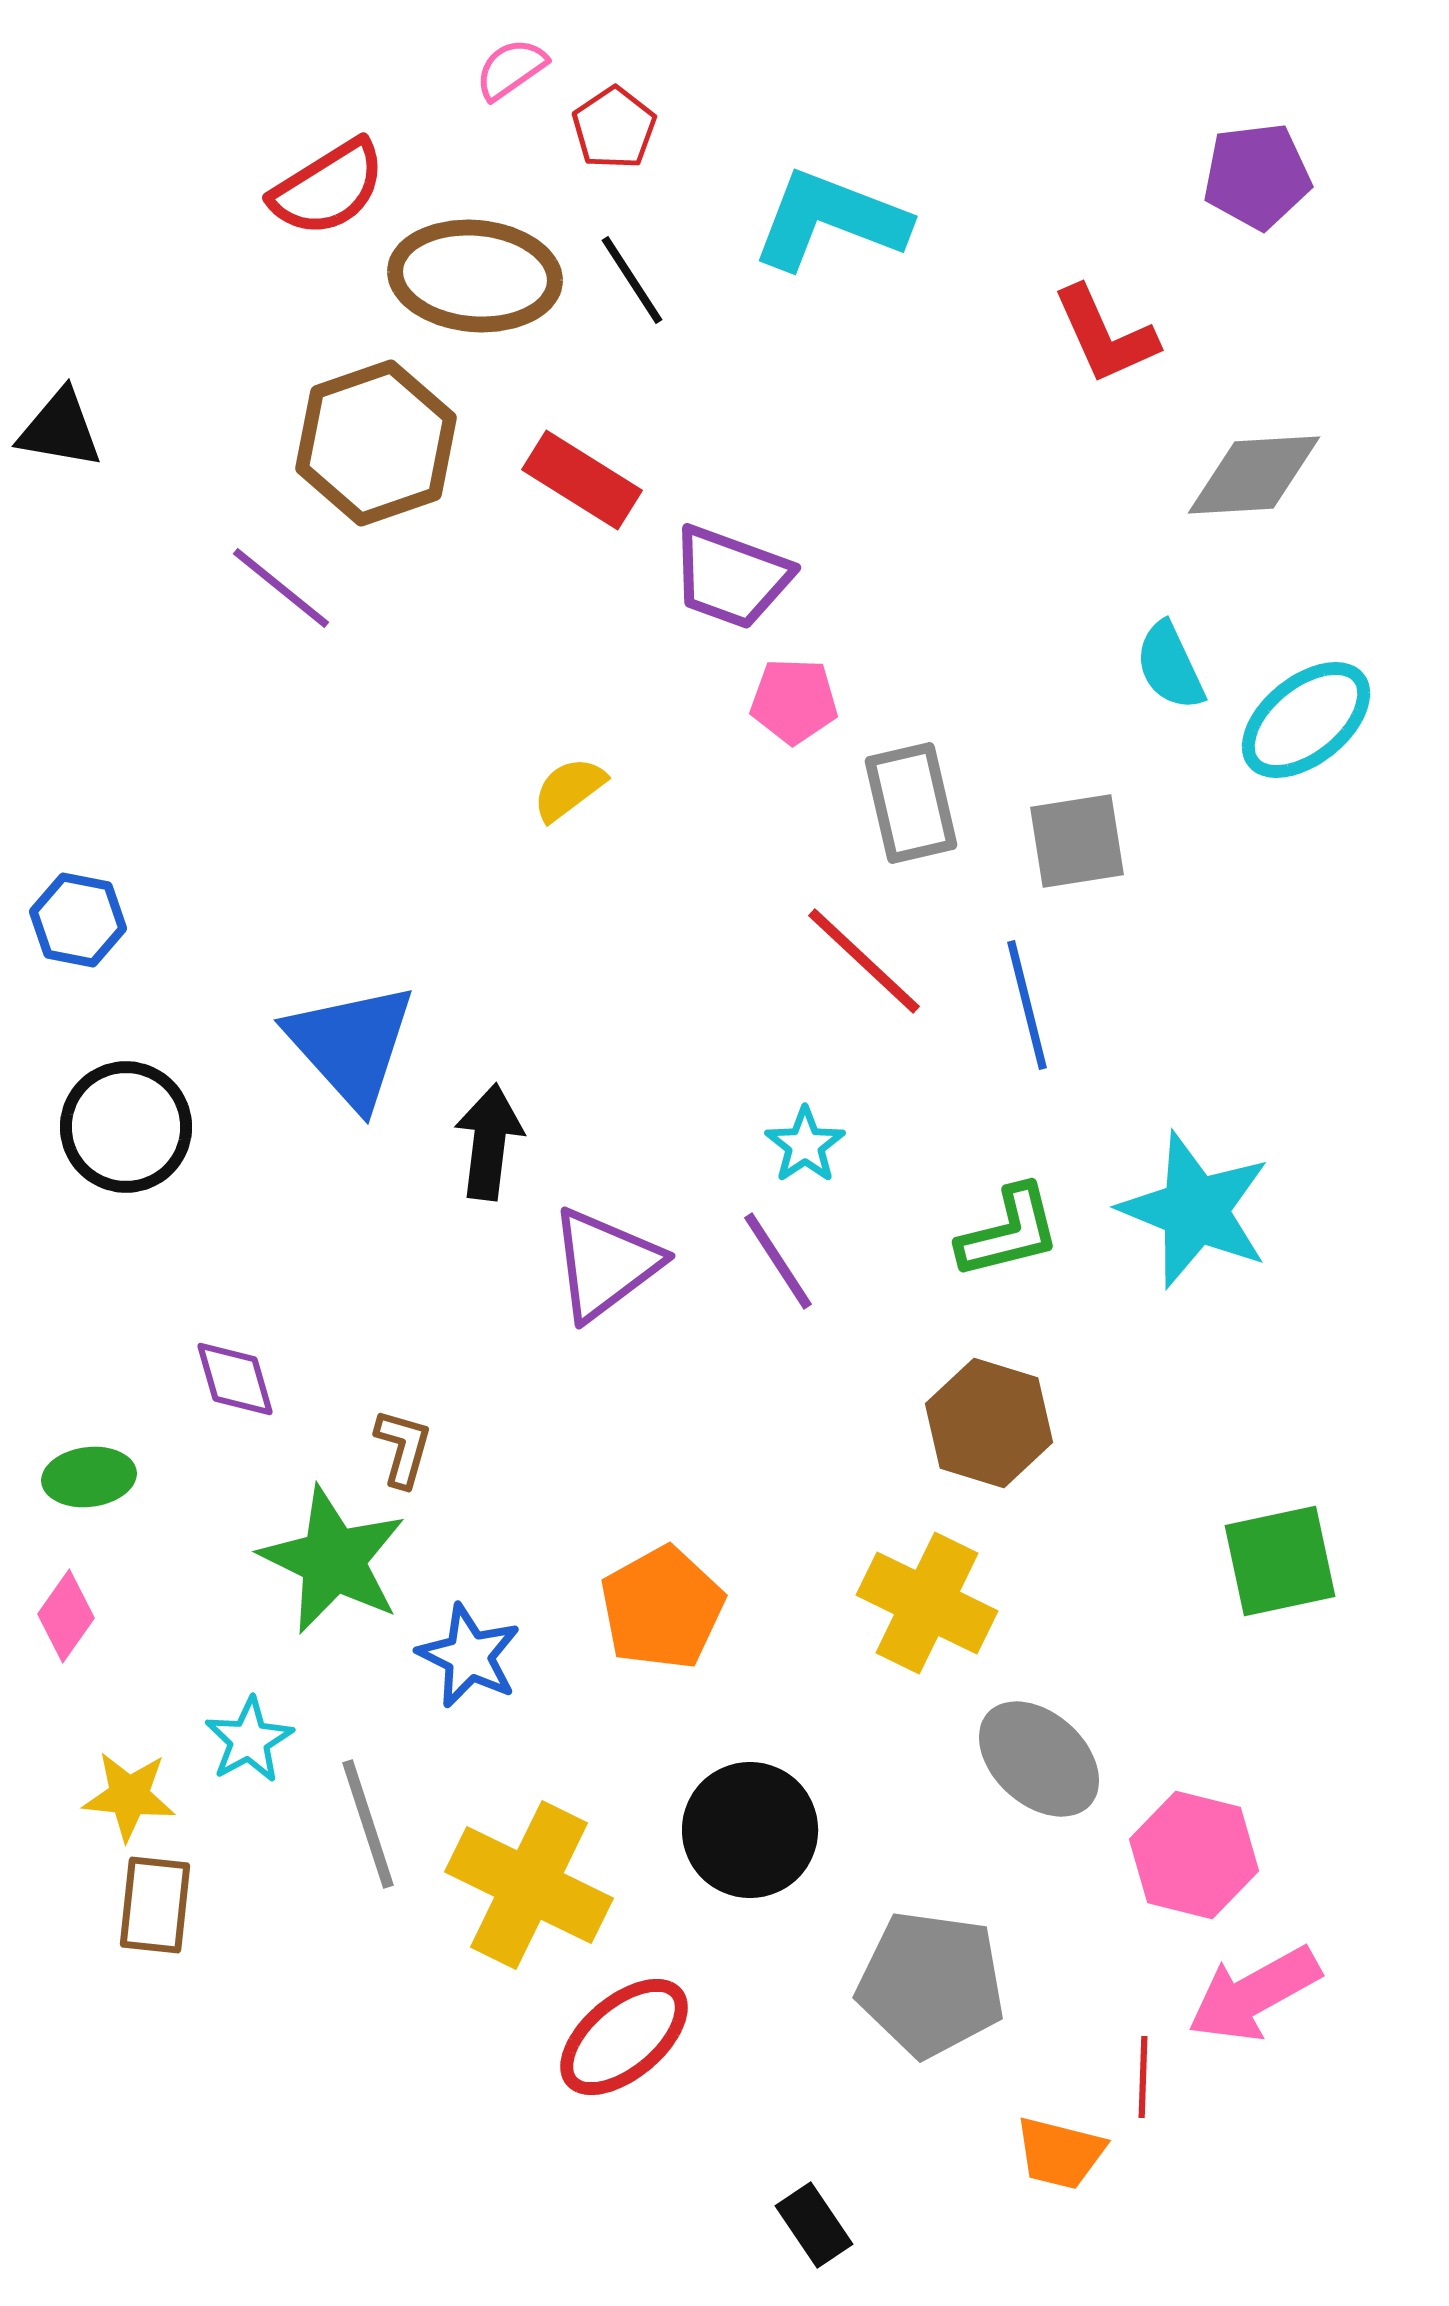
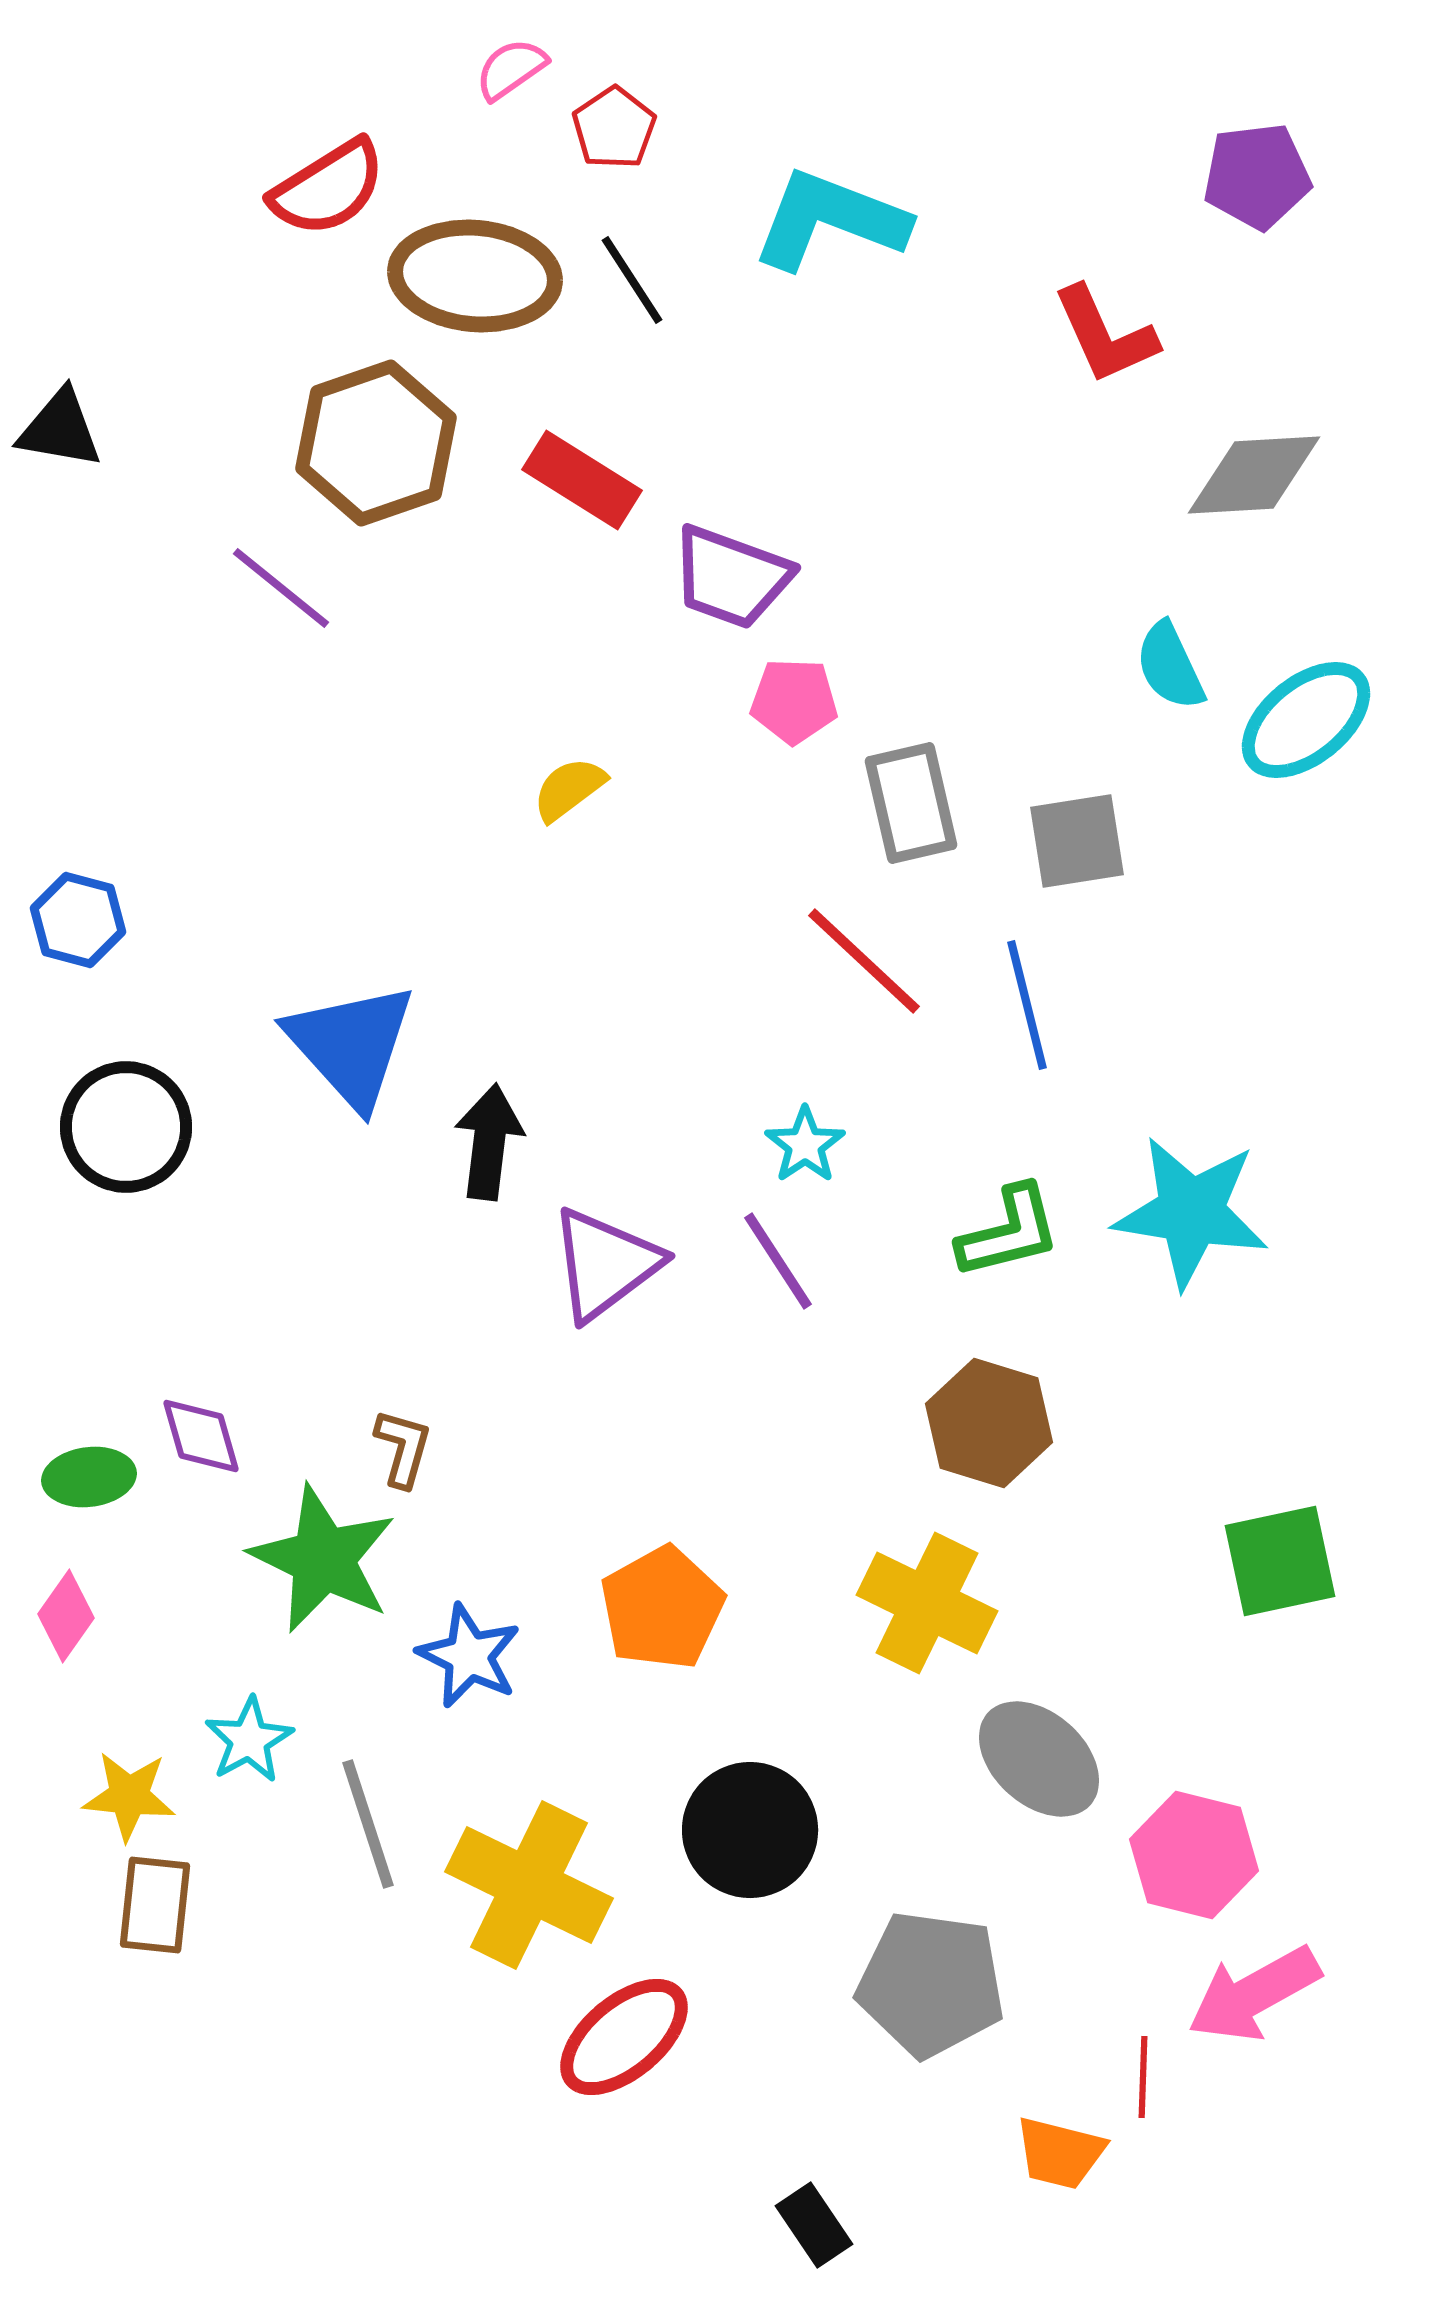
blue hexagon at (78, 920): rotated 4 degrees clockwise
cyan star at (1195, 1210): moved 4 px left, 2 px down; rotated 13 degrees counterclockwise
purple diamond at (235, 1379): moved 34 px left, 57 px down
green star at (333, 1560): moved 10 px left, 1 px up
